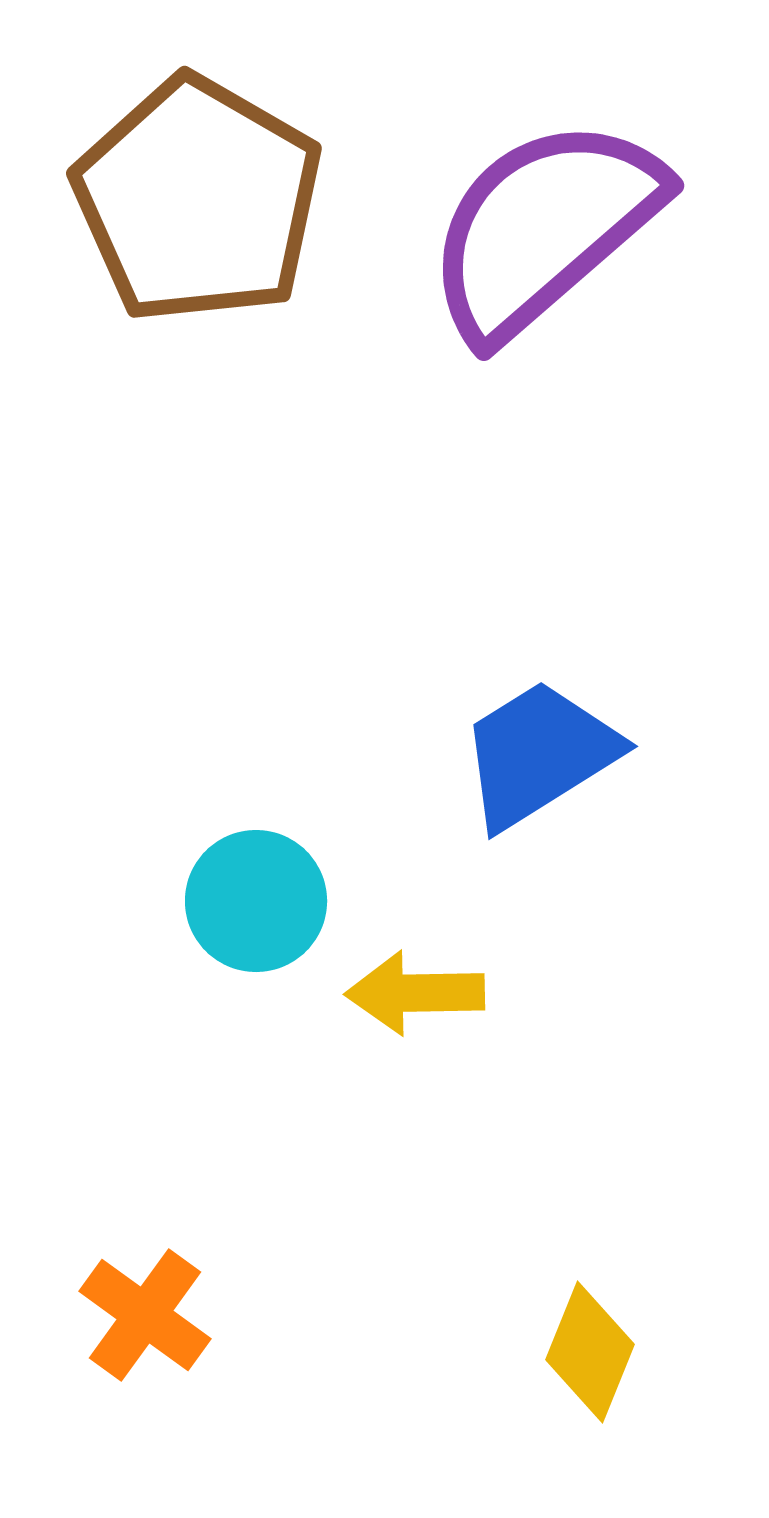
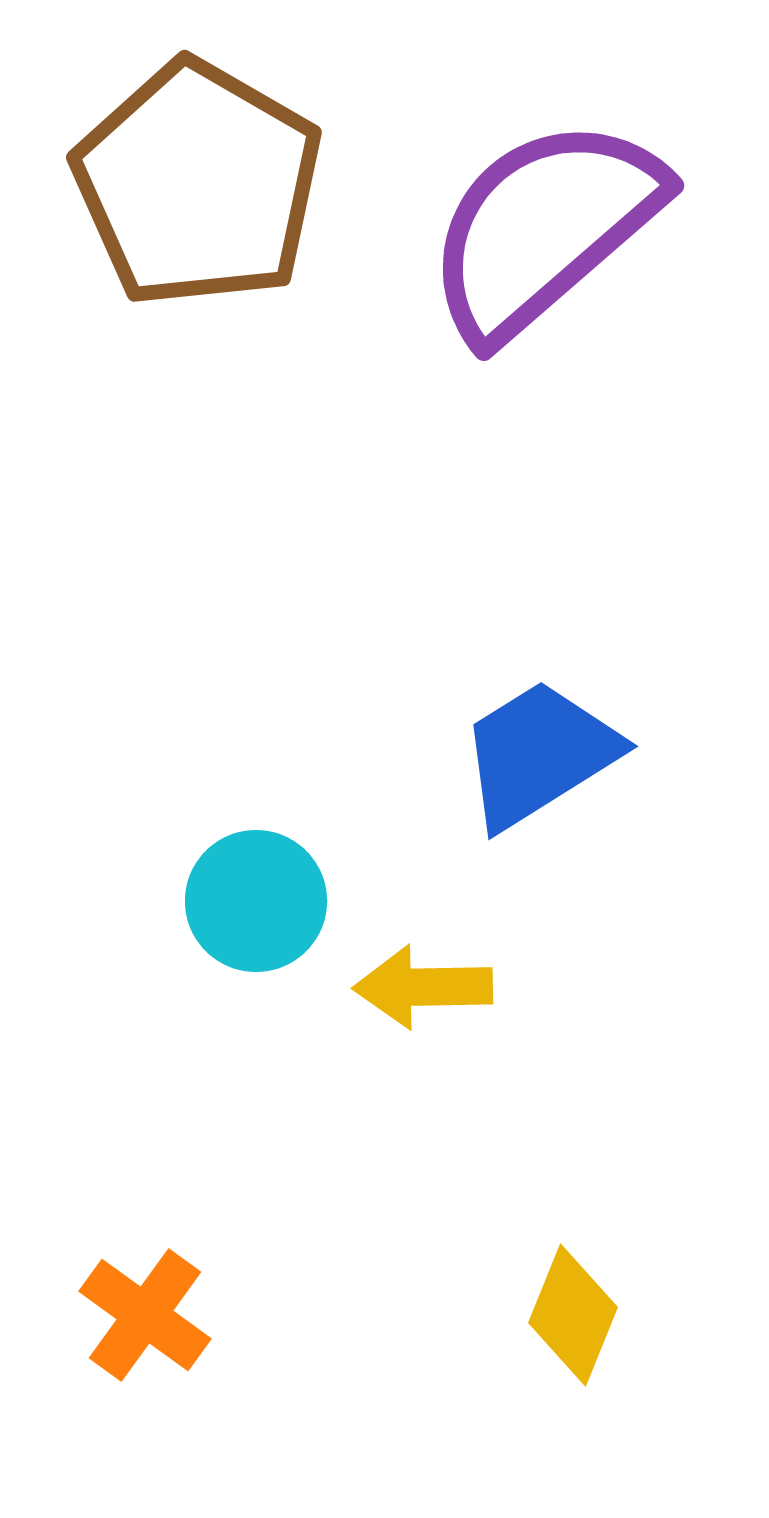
brown pentagon: moved 16 px up
yellow arrow: moved 8 px right, 6 px up
yellow diamond: moved 17 px left, 37 px up
